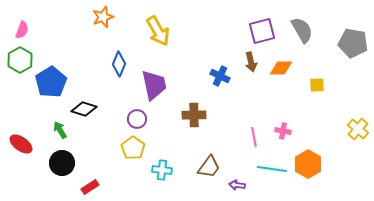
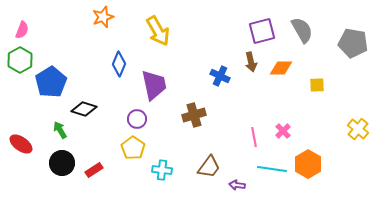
brown cross: rotated 15 degrees counterclockwise
pink cross: rotated 35 degrees clockwise
red rectangle: moved 4 px right, 17 px up
